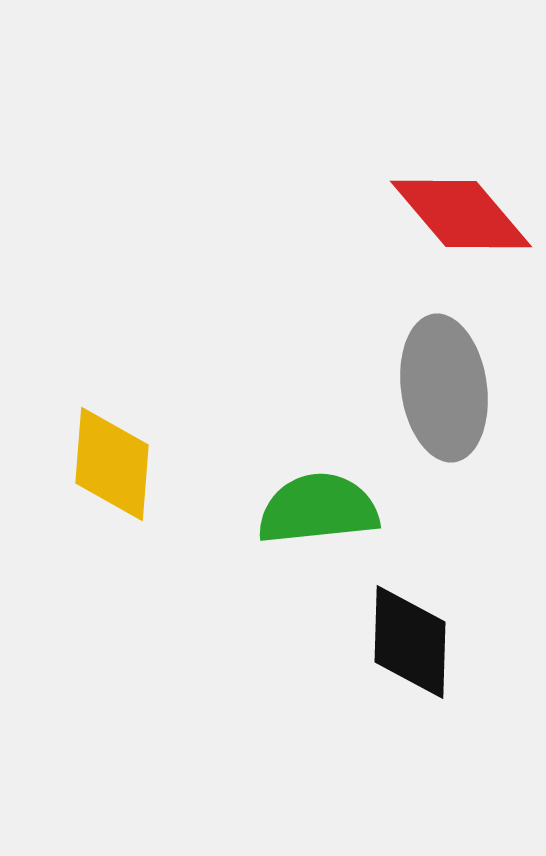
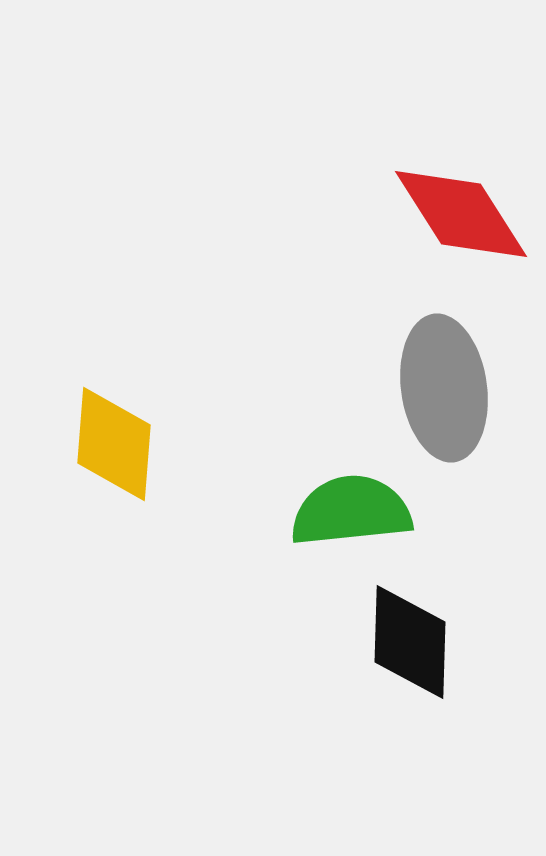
red diamond: rotated 8 degrees clockwise
yellow diamond: moved 2 px right, 20 px up
green semicircle: moved 33 px right, 2 px down
